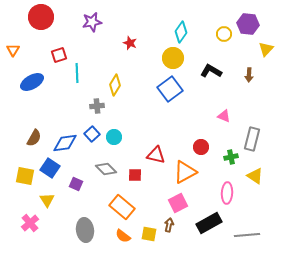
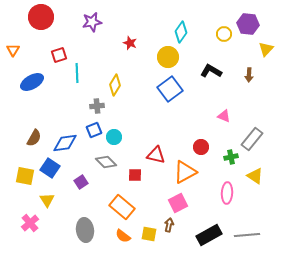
yellow circle at (173, 58): moved 5 px left, 1 px up
blue square at (92, 134): moved 2 px right, 4 px up; rotated 21 degrees clockwise
gray rectangle at (252, 139): rotated 25 degrees clockwise
gray diamond at (106, 169): moved 7 px up
purple square at (76, 184): moved 5 px right, 2 px up; rotated 32 degrees clockwise
black rectangle at (209, 223): moved 12 px down
